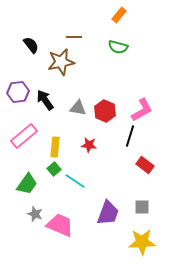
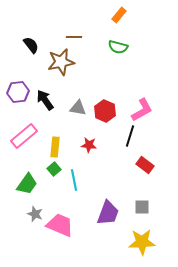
cyan line: moved 1 px left, 1 px up; rotated 45 degrees clockwise
